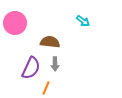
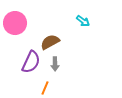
brown semicircle: rotated 36 degrees counterclockwise
purple semicircle: moved 6 px up
orange line: moved 1 px left
